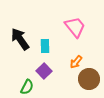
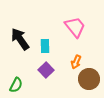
orange arrow: rotated 16 degrees counterclockwise
purple square: moved 2 px right, 1 px up
green semicircle: moved 11 px left, 2 px up
